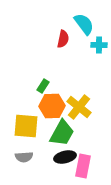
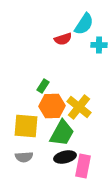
cyan semicircle: rotated 70 degrees clockwise
red semicircle: rotated 60 degrees clockwise
